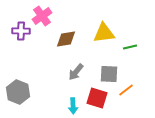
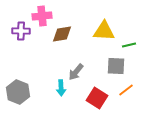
pink cross: rotated 30 degrees clockwise
yellow triangle: moved 2 px up; rotated 10 degrees clockwise
brown diamond: moved 4 px left, 5 px up
green line: moved 1 px left, 2 px up
gray square: moved 7 px right, 8 px up
red square: rotated 15 degrees clockwise
cyan arrow: moved 12 px left, 18 px up
